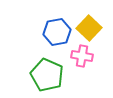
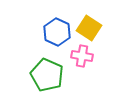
yellow square: rotated 10 degrees counterclockwise
blue hexagon: rotated 24 degrees counterclockwise
